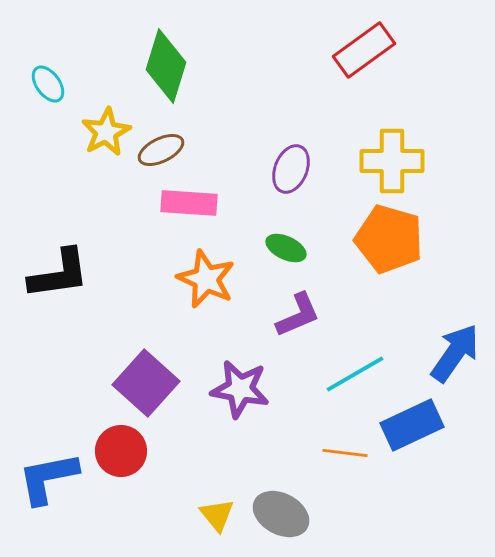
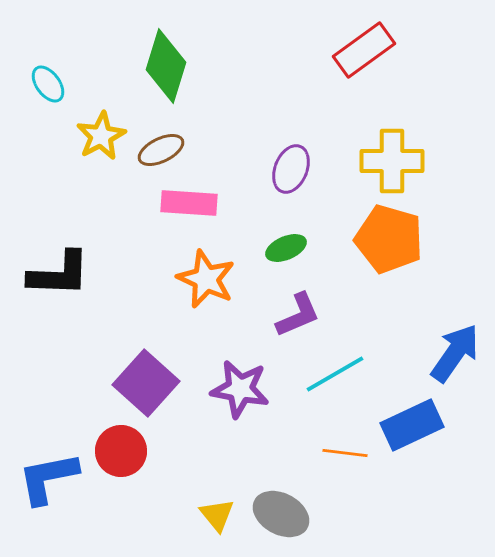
yellow star: moved 5 px left, 4 px down
green ellipse: rotated 48 degrees counterclockwise
black L-shape: rotated 10 degrees clockwise
cyan line: moved 20 px left
